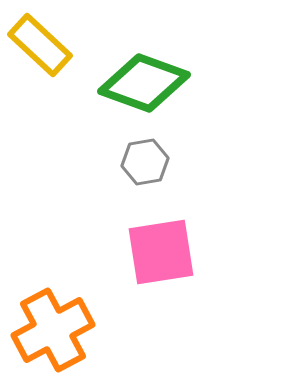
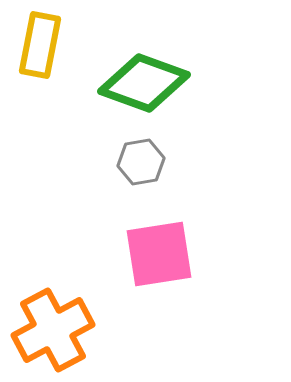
yellow rectangle: rotated 58 degrees clockwise
gray hexagon: moved 4 px left
pink square: moved 2 px left, 2 px down
